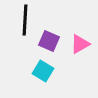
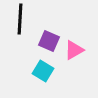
black line: moved 5 px left, 1 px up
pink triangle: moved 6 px left, 6 px down
